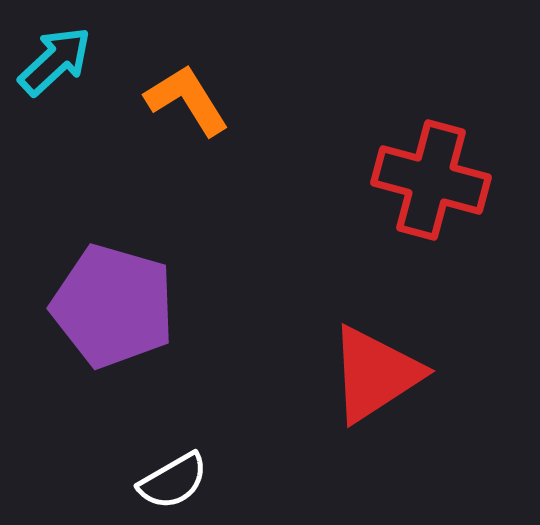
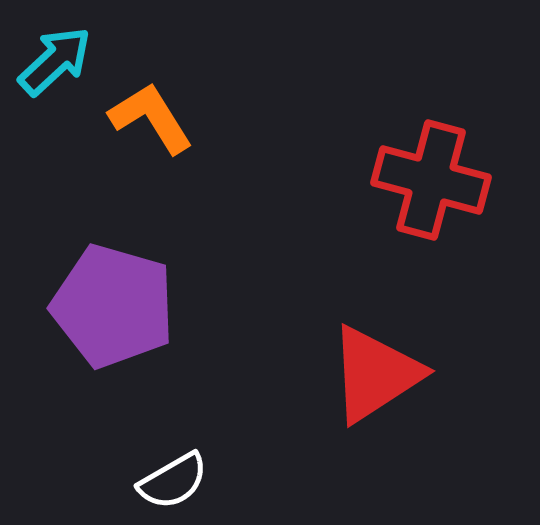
orange L-shape: moved 36 px left, 18 px down
